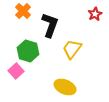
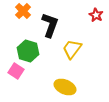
red star: moved 1 px right, 1 px down; rotated 16 degrees counterclockwise
pink square: rotated 14 degrees counterclockwise
